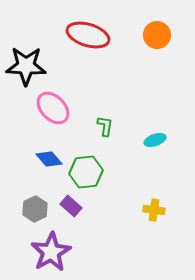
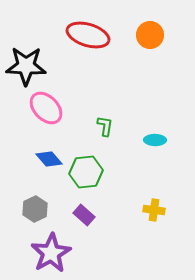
orange circle: moved 7 px left
pink ellipse: moved 7 px left
cyan ellipse: rotated 20 degrees clockwise
purple rectangle: moved 13 px right, 9 px down
purple star: moved 1 px down
